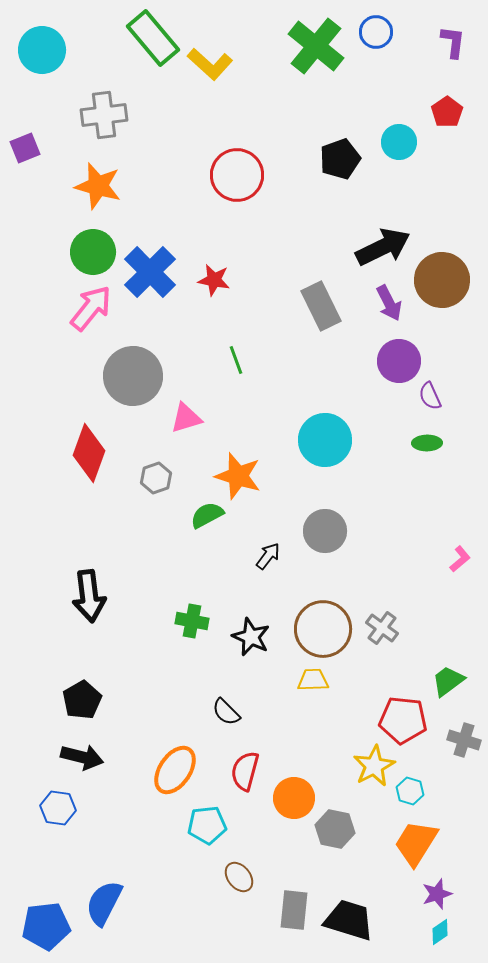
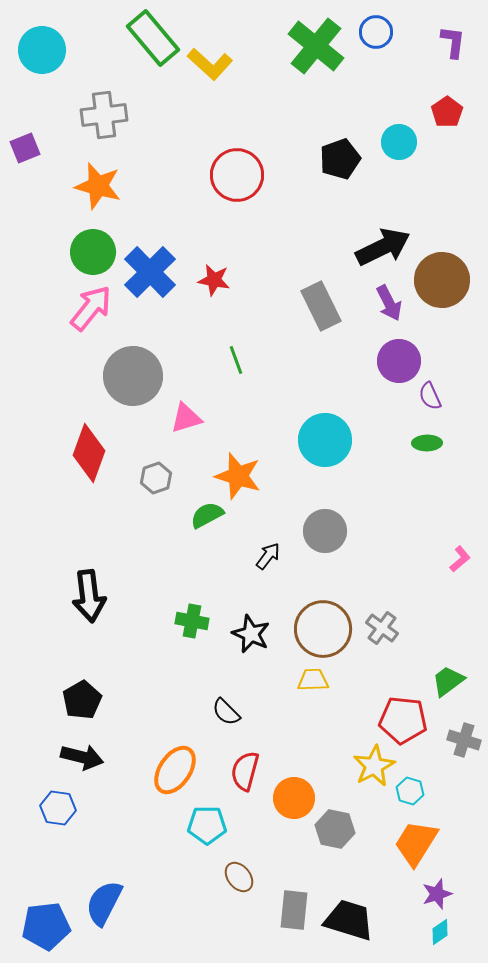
black star at (251, 637): moved 3 px up
cyan pentagon at (207, 825): rotated 6 degrees clockwise
